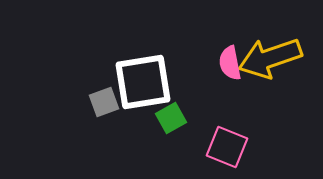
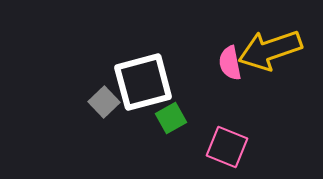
yellow arrow: moved 8 px up
white square: rotated 6 degrees counterclockwise
gray square: rotated 24 degrees counterclockwise
